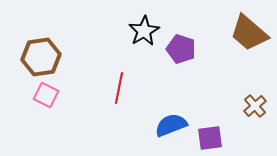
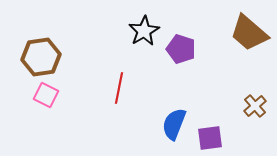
blue semicircle: moved 3 px right, 1 px up; rotated 48 degrees counterclockwise
